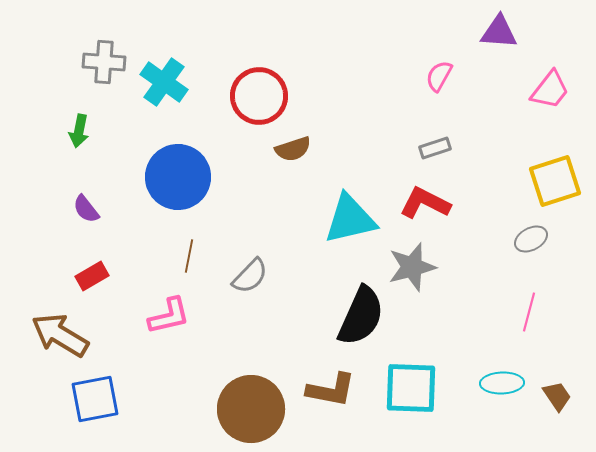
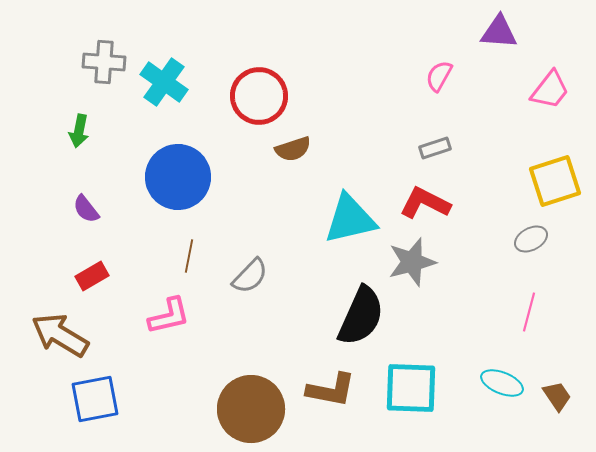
gray star: moved 5 px up
cyan ellipse: rotated 24 degrees clockwise
